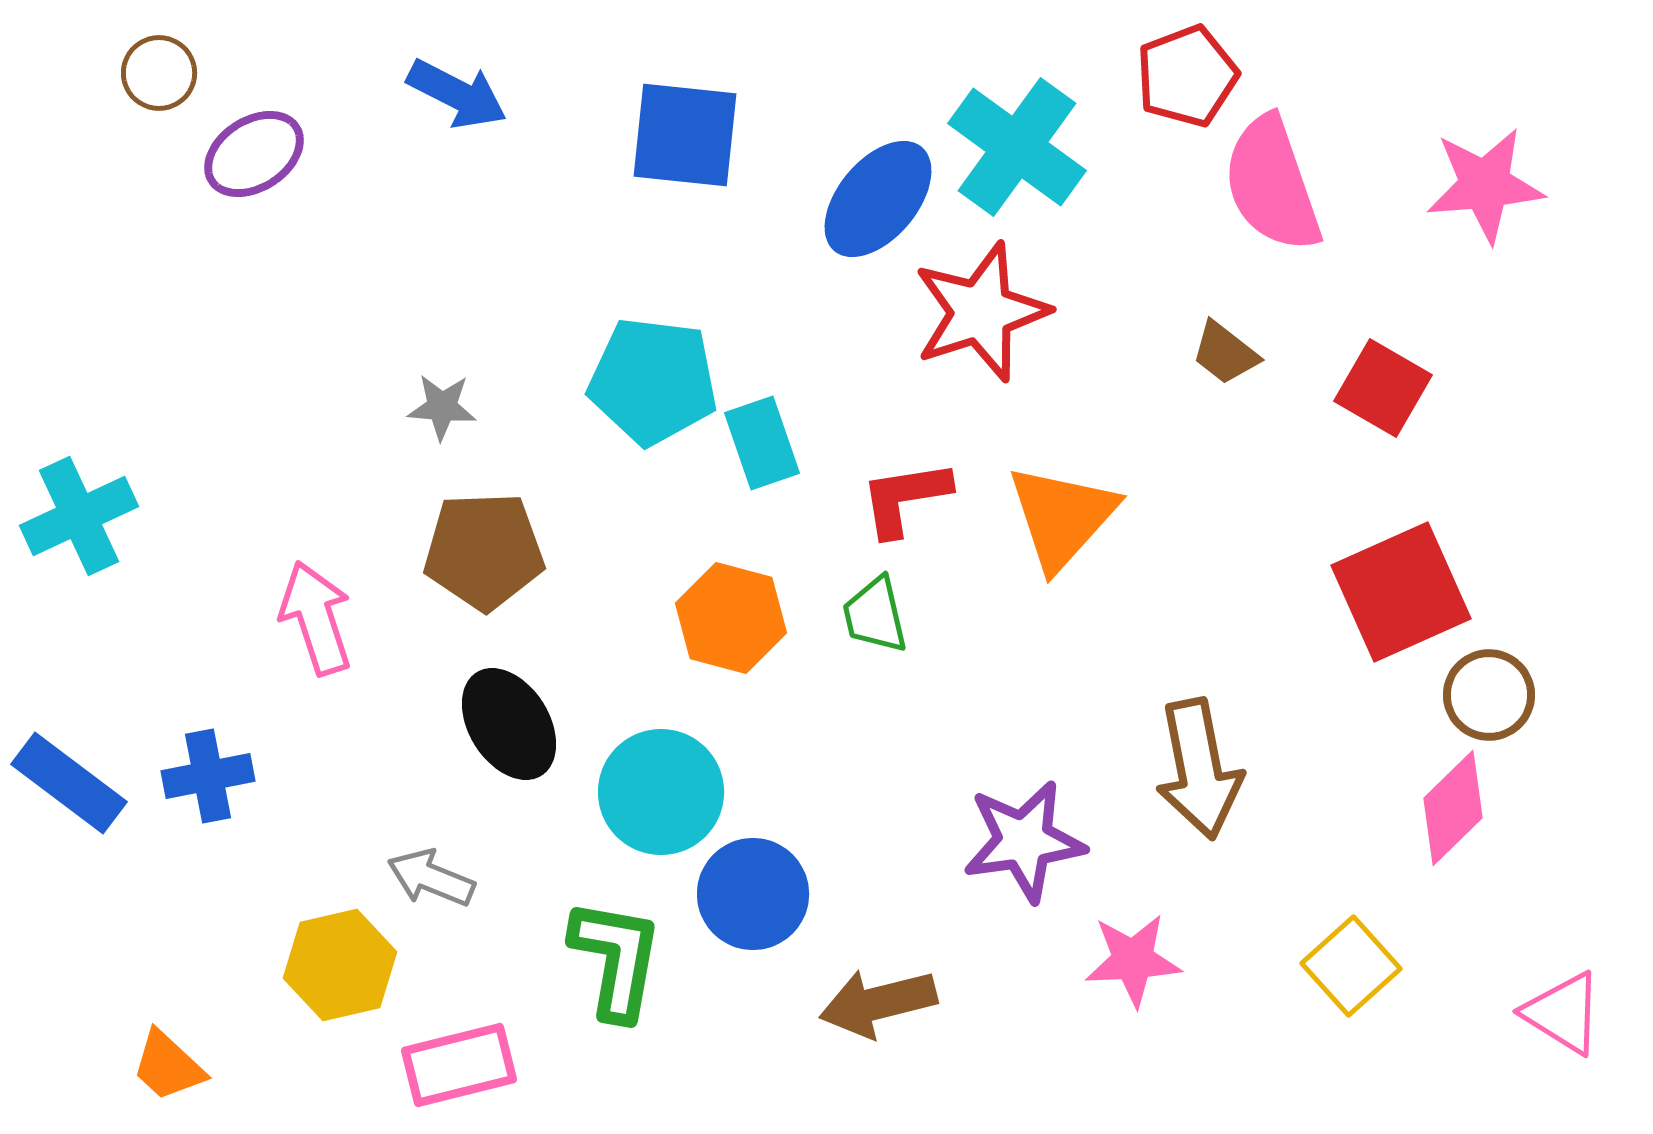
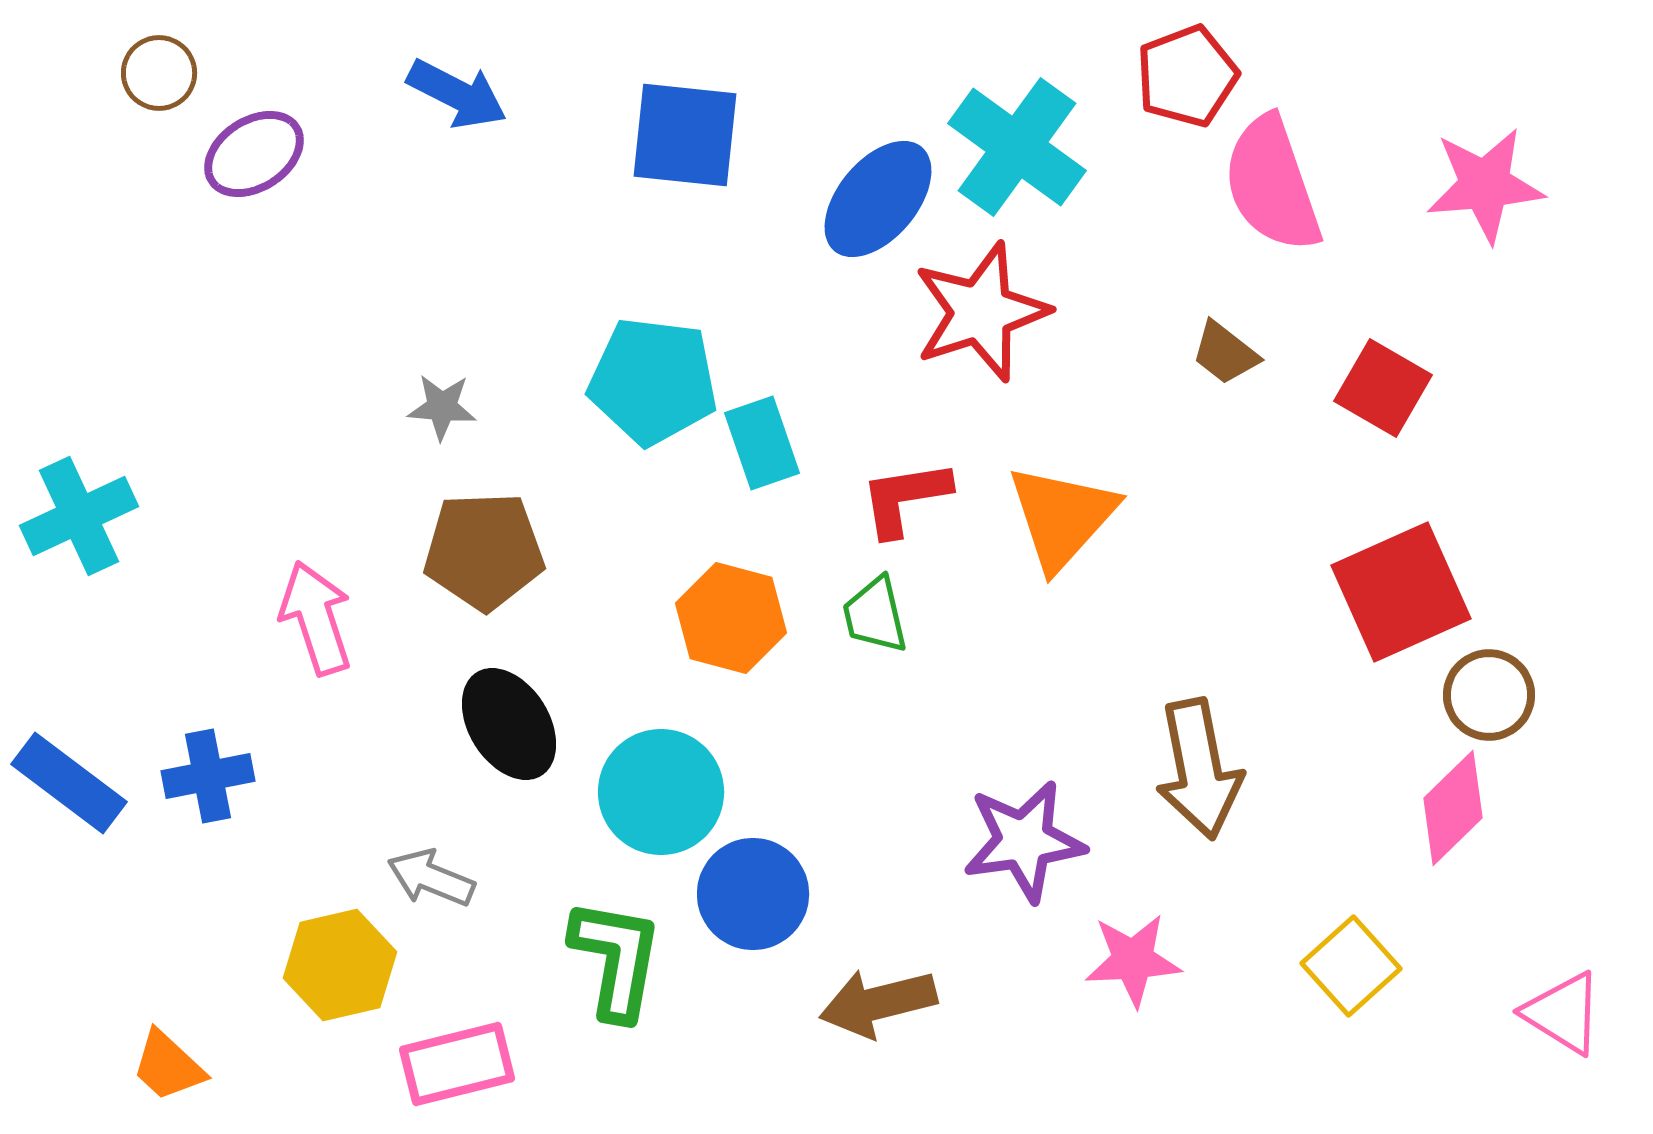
pink rectangle at (459, 1065): moved 2 px left, 1 px up
